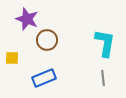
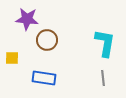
purple star: rotated 15 degrees counterclockwise
blue rectangle: rotated 30 degrees clockwise
